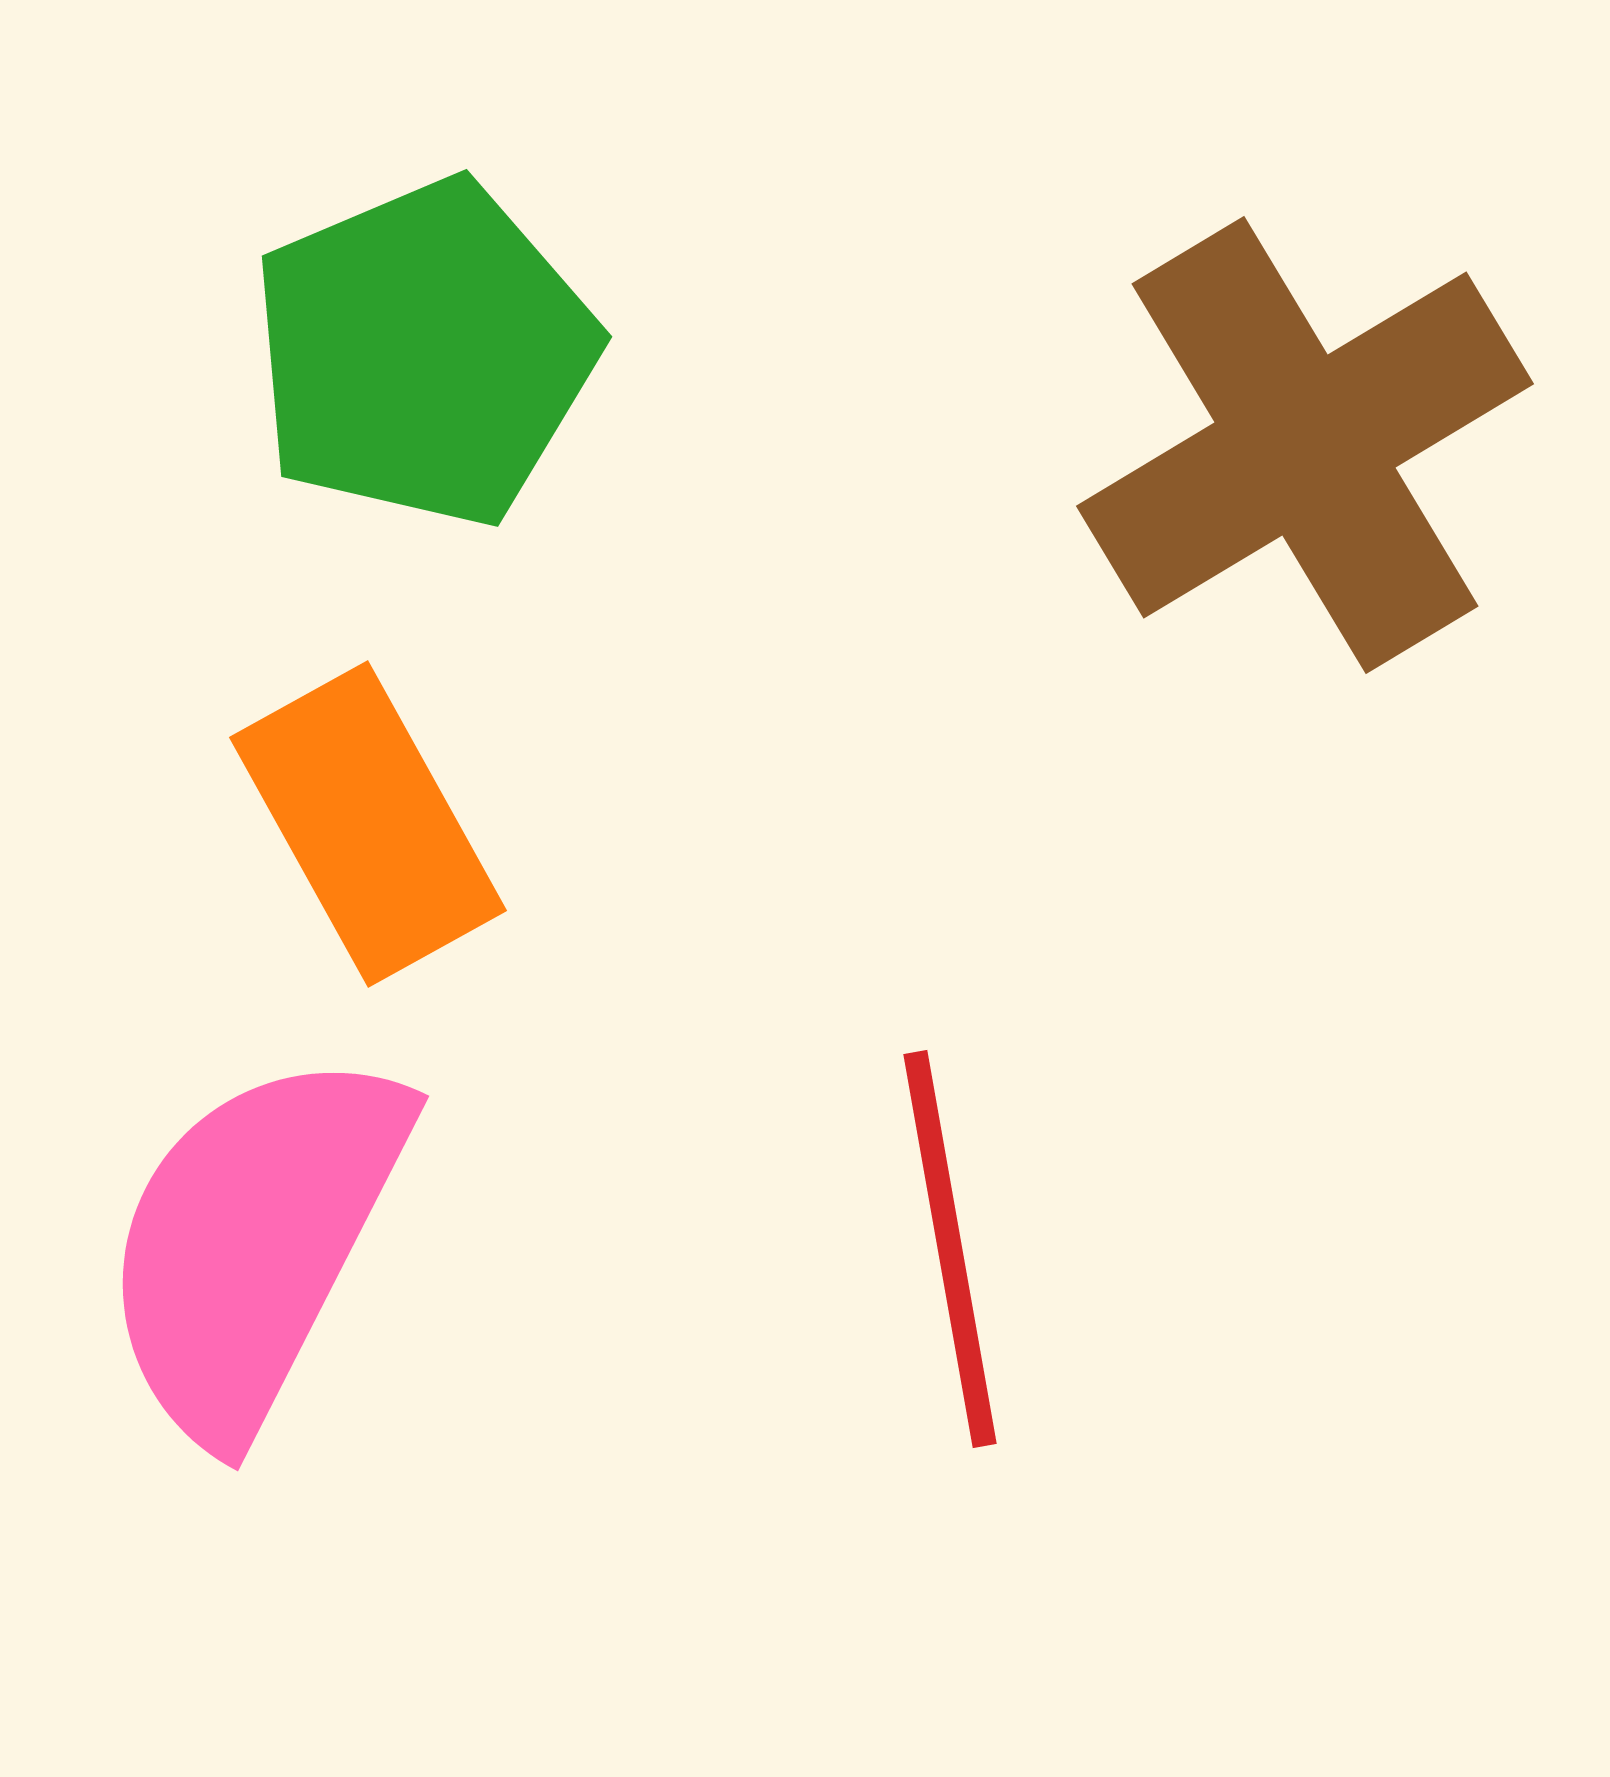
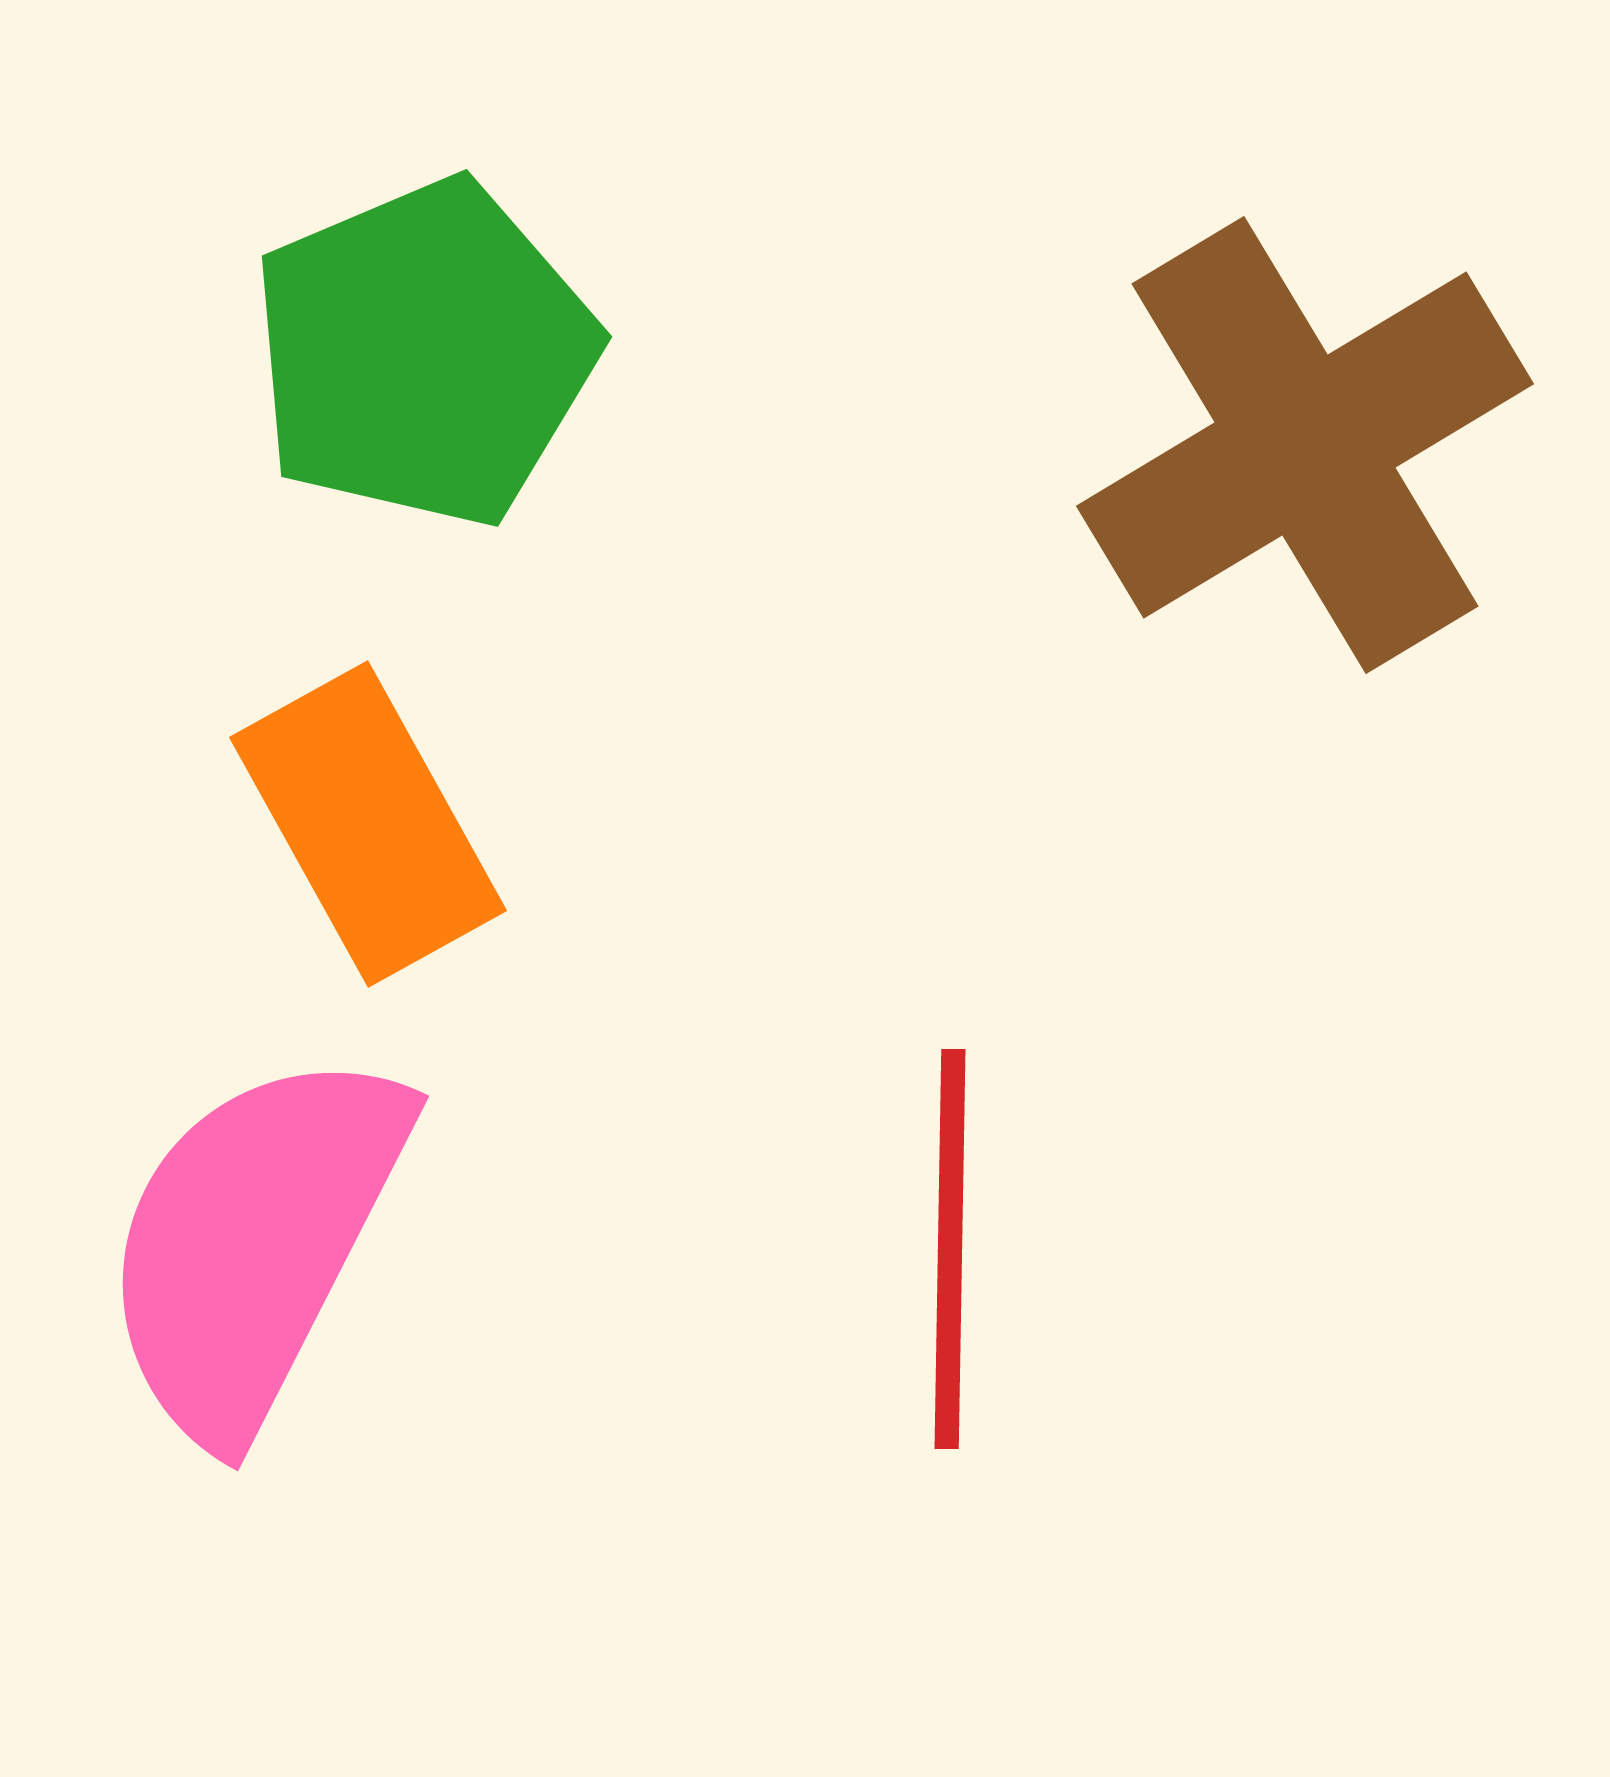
red line: rotated 11 degrees clockwise
